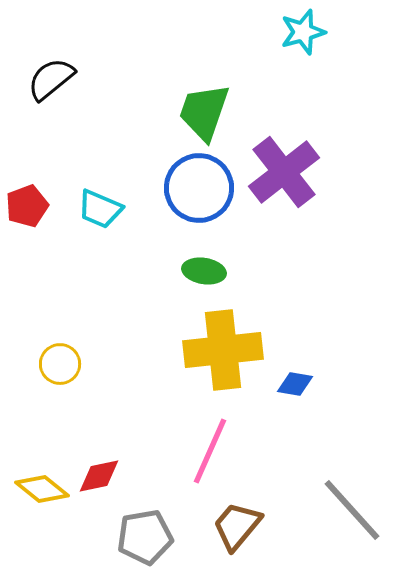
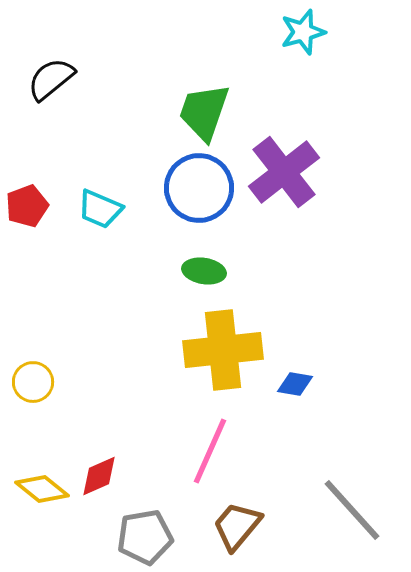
yellow circle: moved 27 px left, 18 px down
red diamond: rotated 12 degrees counterclockwise
